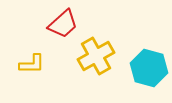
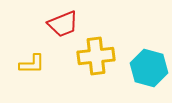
red trapezoid: rotated 20 degrees clockwise
yellow cross: rotated 24 degrees clockwise
